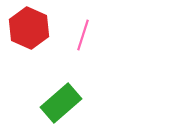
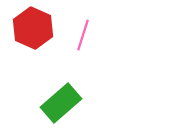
red hexagon: moved 4 px right
